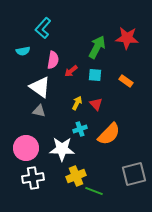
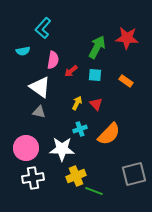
gray triangle: moved 1 px down
